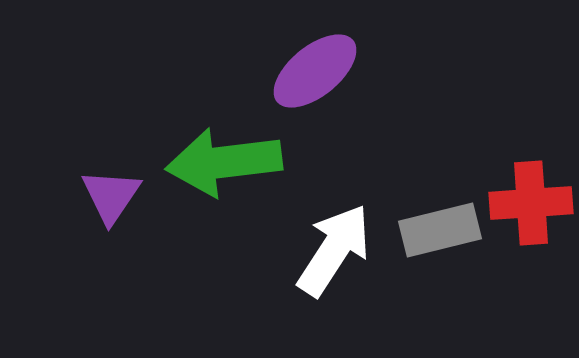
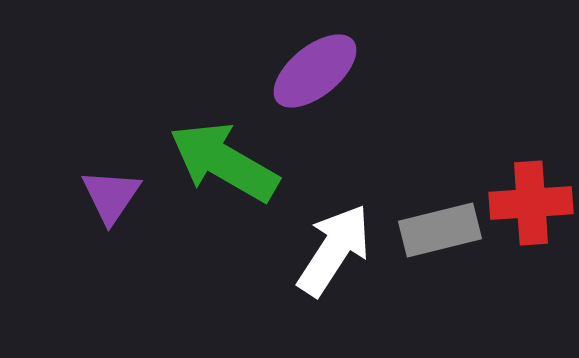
green arrow: rotated 37 degrees clockwise
